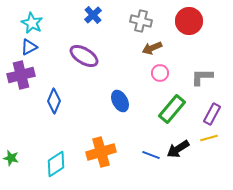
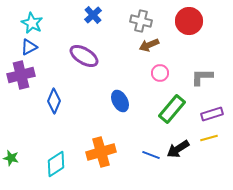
brown arrow: moved 3 px left, 3 px up
purple rectangle: rotated 45 degrees clockwise
